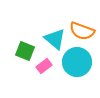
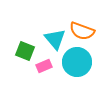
cyan triangle: rotated 10 degrees clockwise
pink rectangle: rotated 14 degrees clockwise
